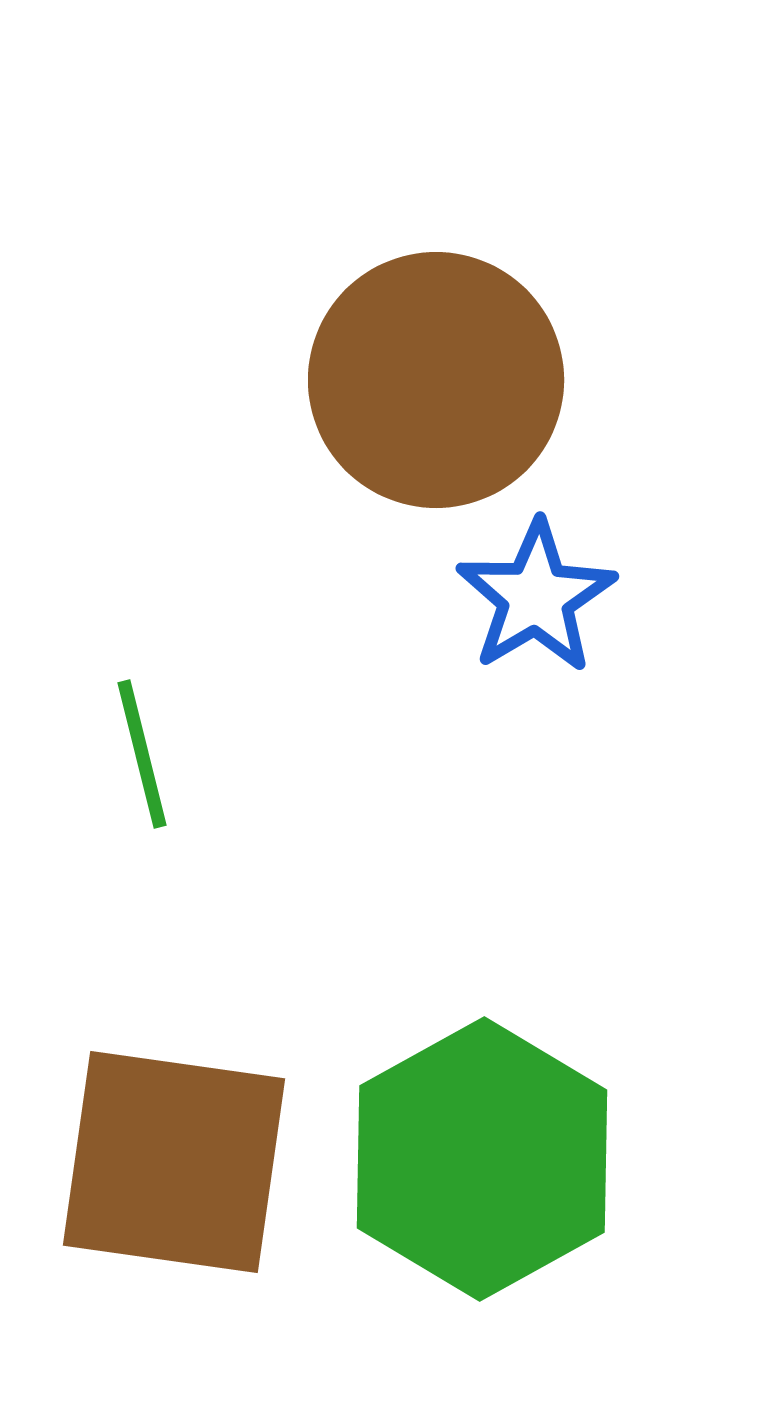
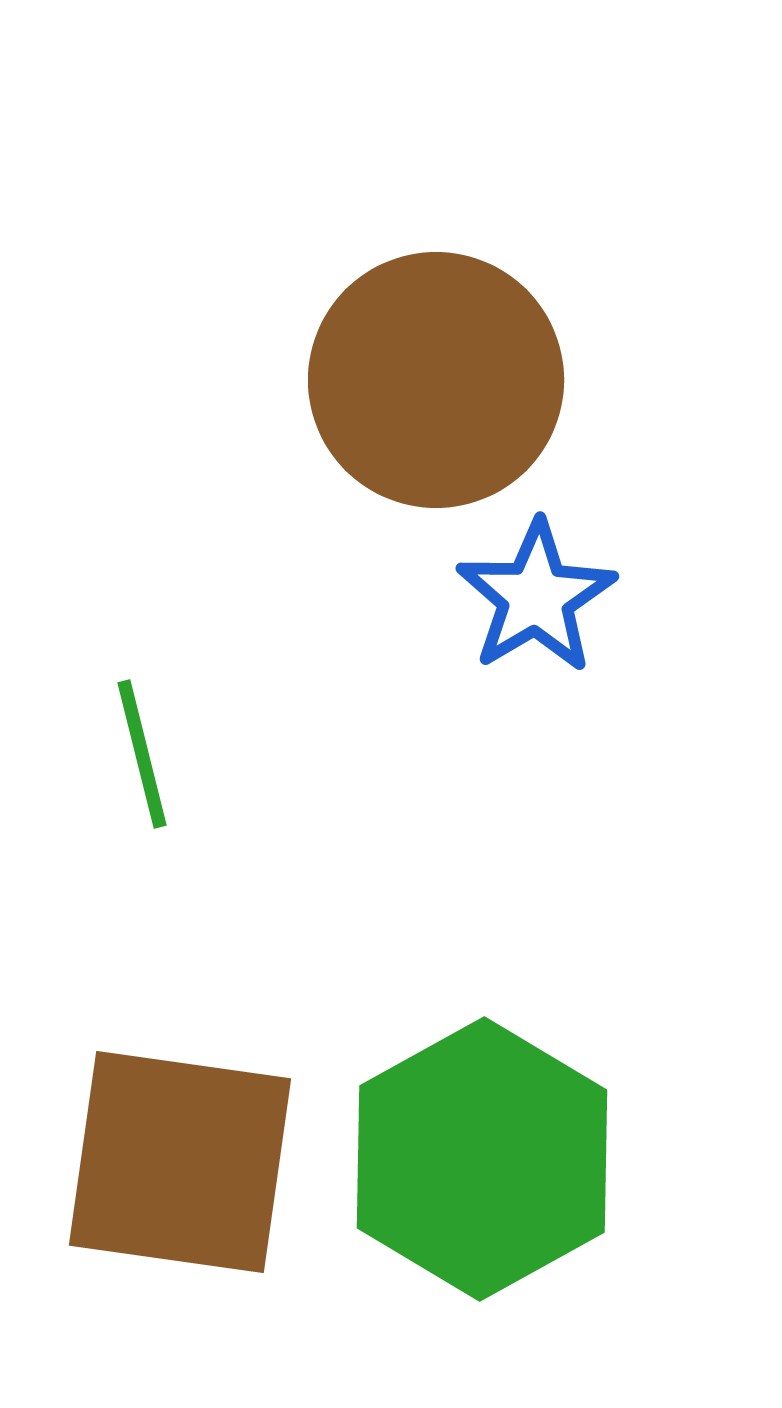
brown square: moved 6 px right
